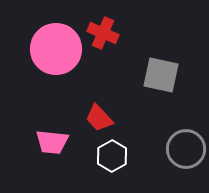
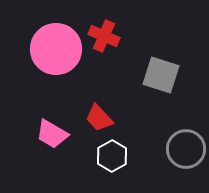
red cross: moved 1 px right, 3 px down
gray square: rotated 6 degrees clockwise
pink trapezoid: moved 8 px up; rotated 24 degrees clockwise
